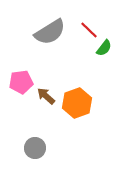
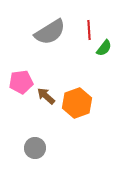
red line: rotated 42 degrees clockwise
